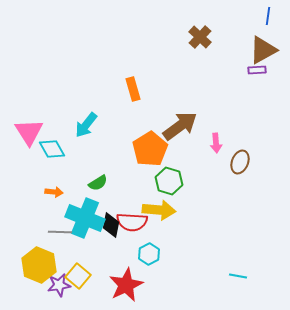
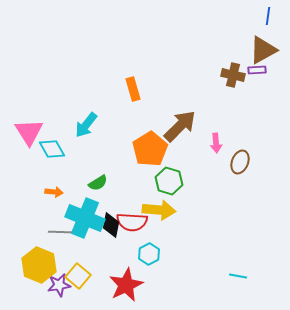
brown cross: moved 33 px right, 38 px down; rotated 30 degrees counterclockwise
brown arrow: rotated 9 degrees counterclockwise
